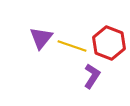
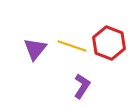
purple triangle: moved 6 px left, 11 px down
purple L-shape: moved 10 px left, 10 px down
